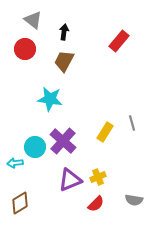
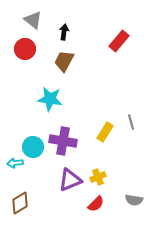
gray line: moved 1 px left, 1 px up
purple cross: rotated 32 degrees counterclockwise
cyan circle: moved 2 px left
